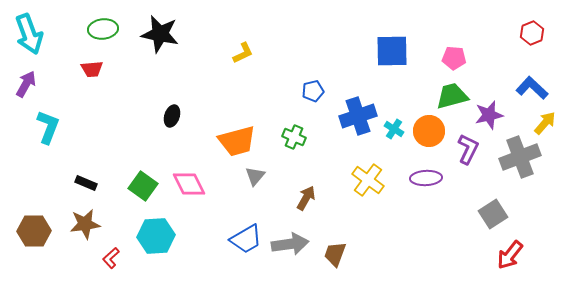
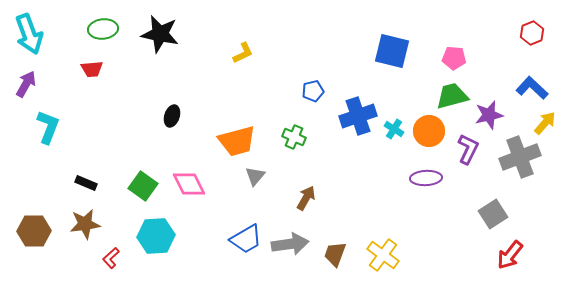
blue square: rotated 15 degrees clockwise
yellow cross: moved 15 px right, 75 px down
